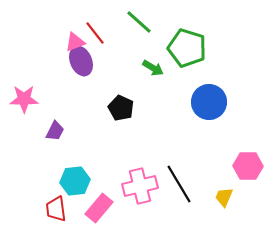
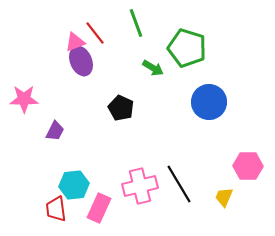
green line: moved 3 px left, 1 px down; rotated 28 degrees clockwise
cyan hexagon: moved 1 px left, 4 px down
pink rectangle: rotated 16 degrees counterclockwise
